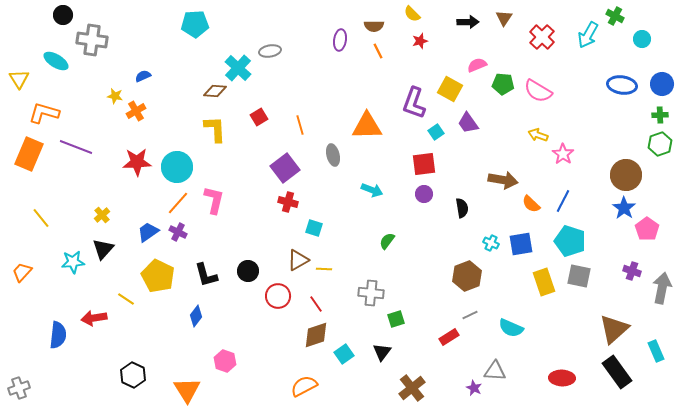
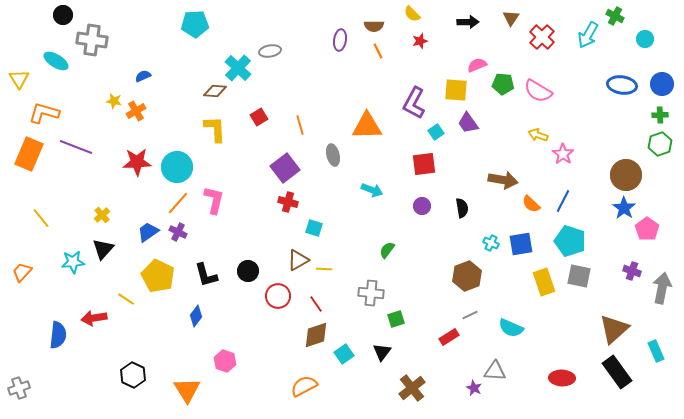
brown triangle at (504, 18): moved 7 px right
cyan circle at (642, 39): moved 3 px right
yellow square at (450, 89): moved 6 px right, 1 px down; rotated 25 degrees counterclockwise
yellow star at (115, 96): moved 1 px left, 5 px down
purple L-shape at (414, 103): rotated 8 degrees clockwise
purple circle at (424, 194): moved 2 px left, 12 px down
green semicircle at (387, 241): moved 9 px down
